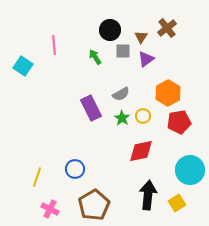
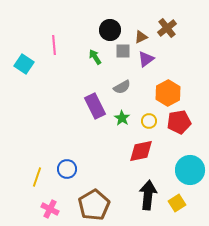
brown triangle: rotated 32 degrees clockwise
cyan square: moved 1 px right, 2 px up
gray semicircle: moved 1 px right, 7 px up
purple rectangle: moved 4 px right, 2 px up
yellow circle: moved 6 px right, 5 px down
blue circle: moved 8 px left
